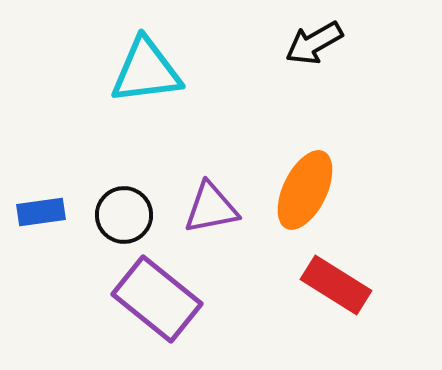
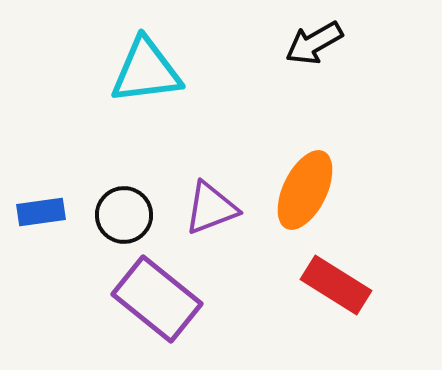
purple triangle: rotated 10 degrees counterclockwise
